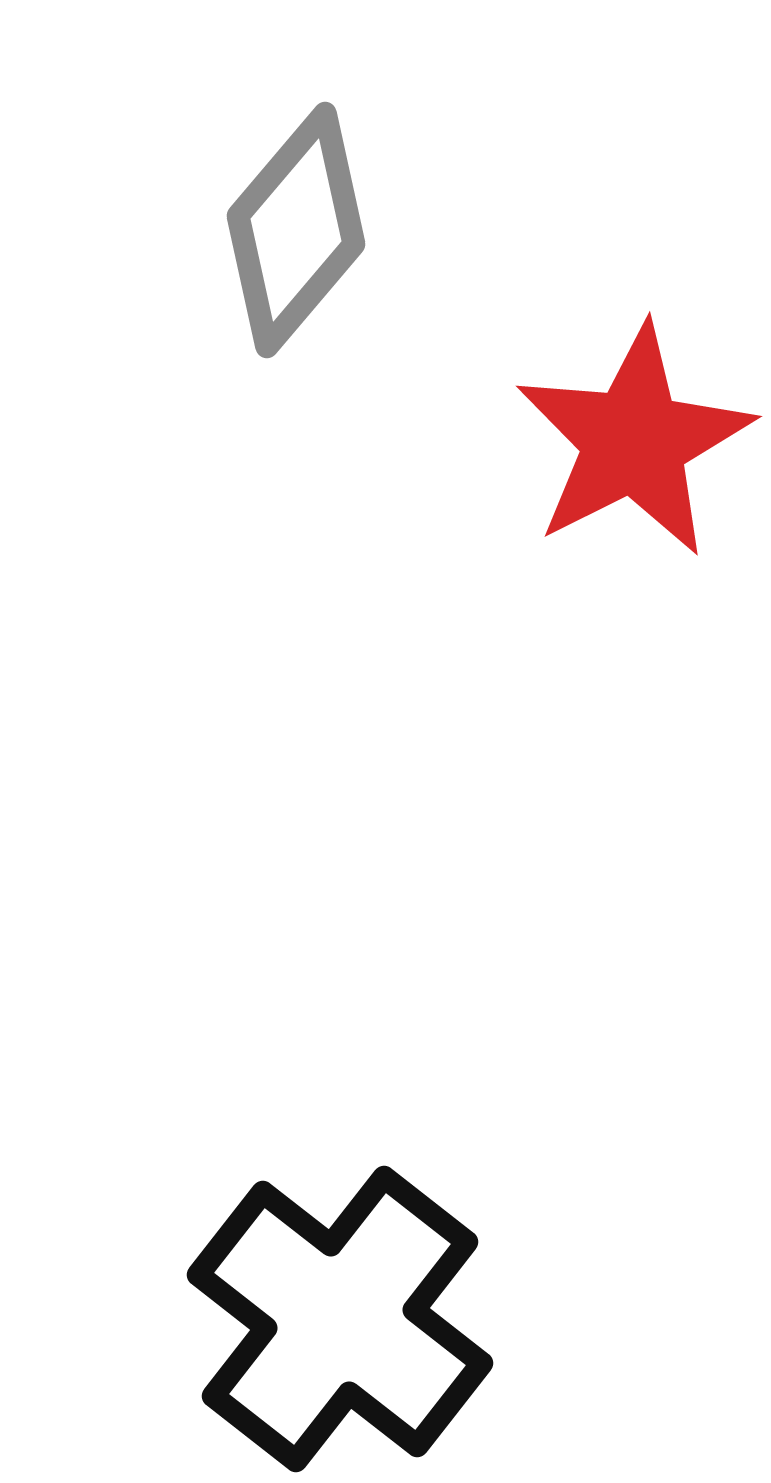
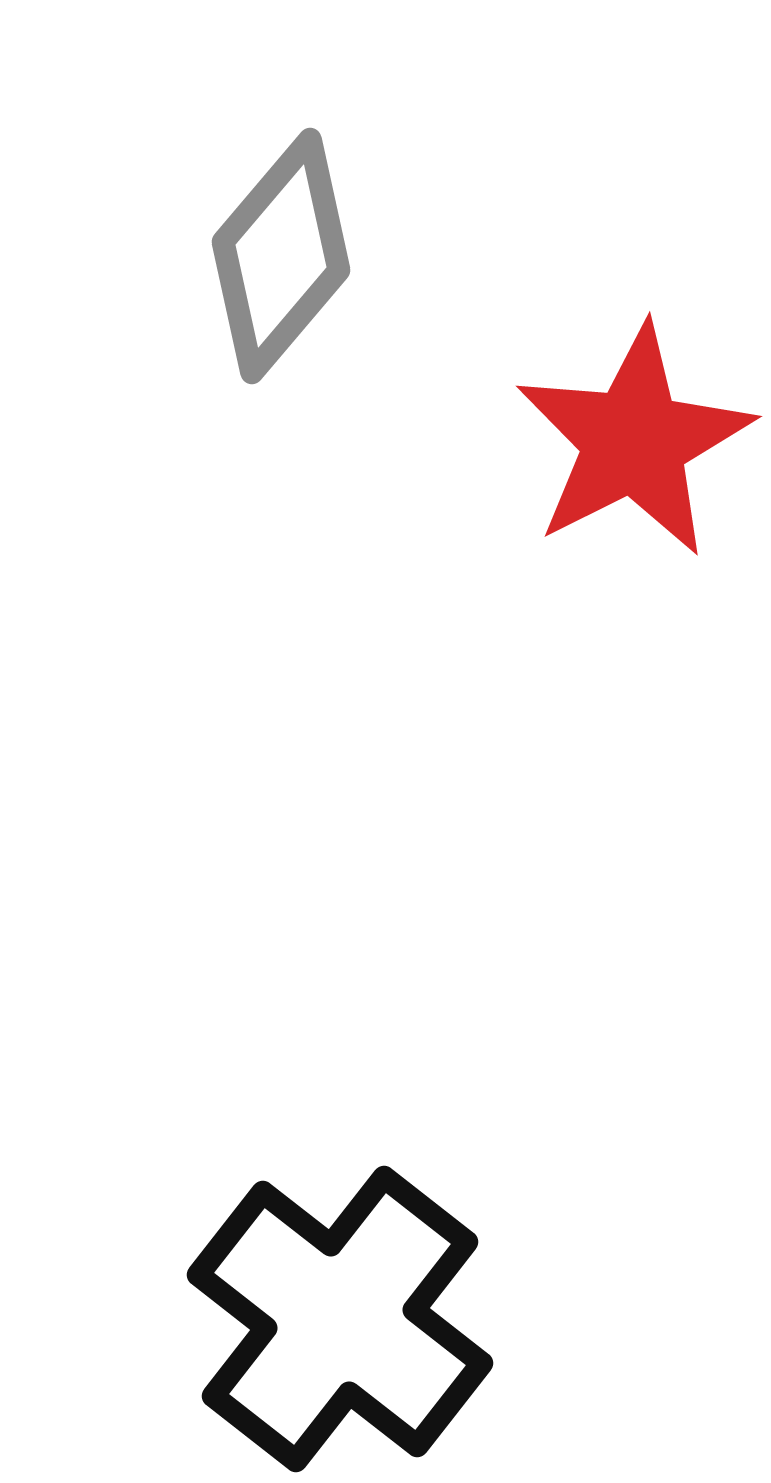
gray diamond: moved 15 px left, 26 px down
